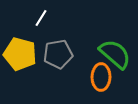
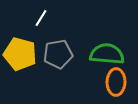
green semicircle: moved 8 px left; rotated 36 degrees counterclockwise
orange ellipse: moved 15 px right, 5 px down
